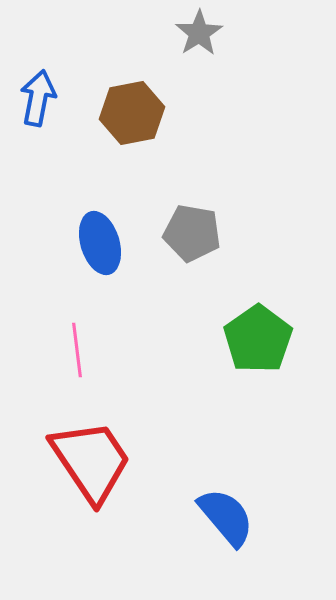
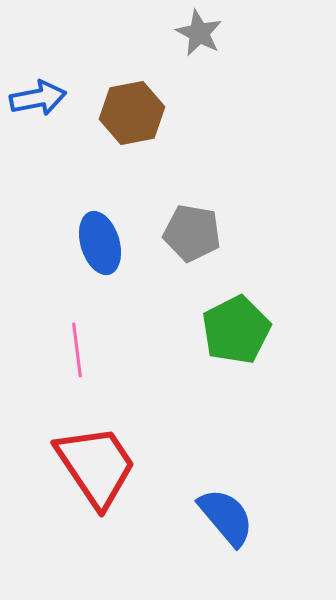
gray star: rotated 12 degrees counterclockwise
blue arrow: rotated 68 degrees clockwise
green pentagon: moved 22 px left, 9 px up; rotated 8 degrees clockwise
red trapezoid: moved 5 px right, 5 px down
